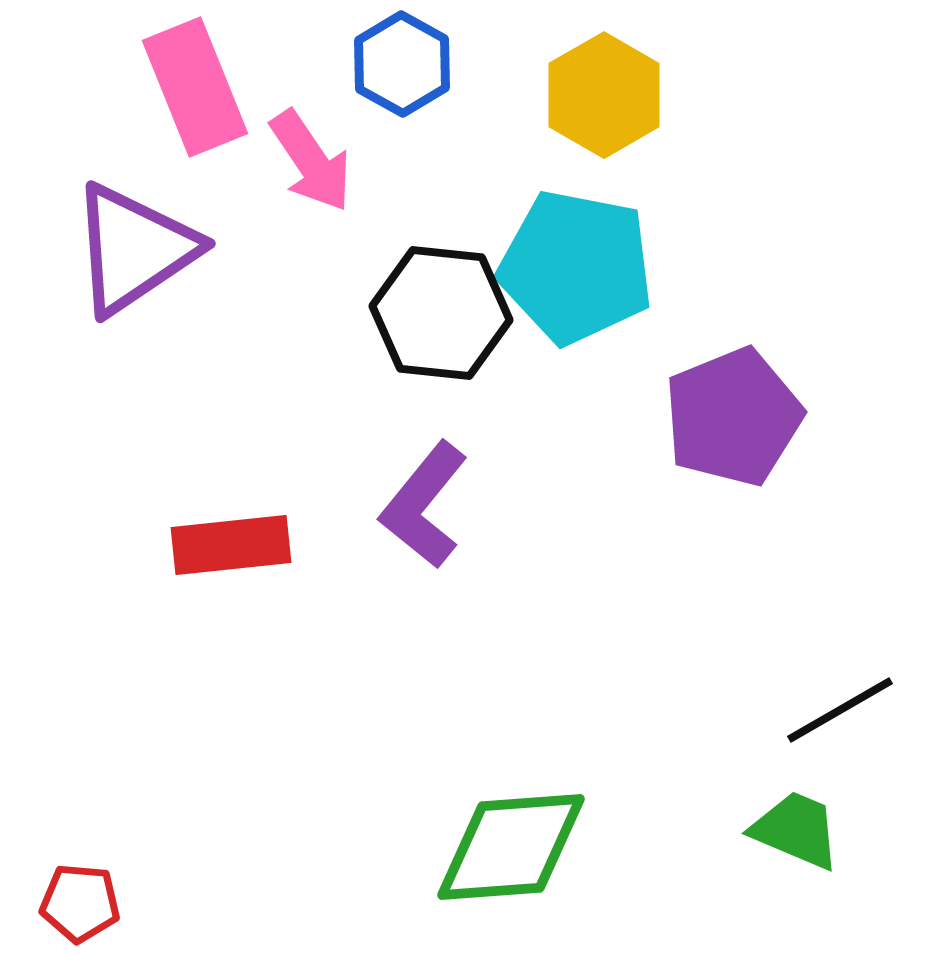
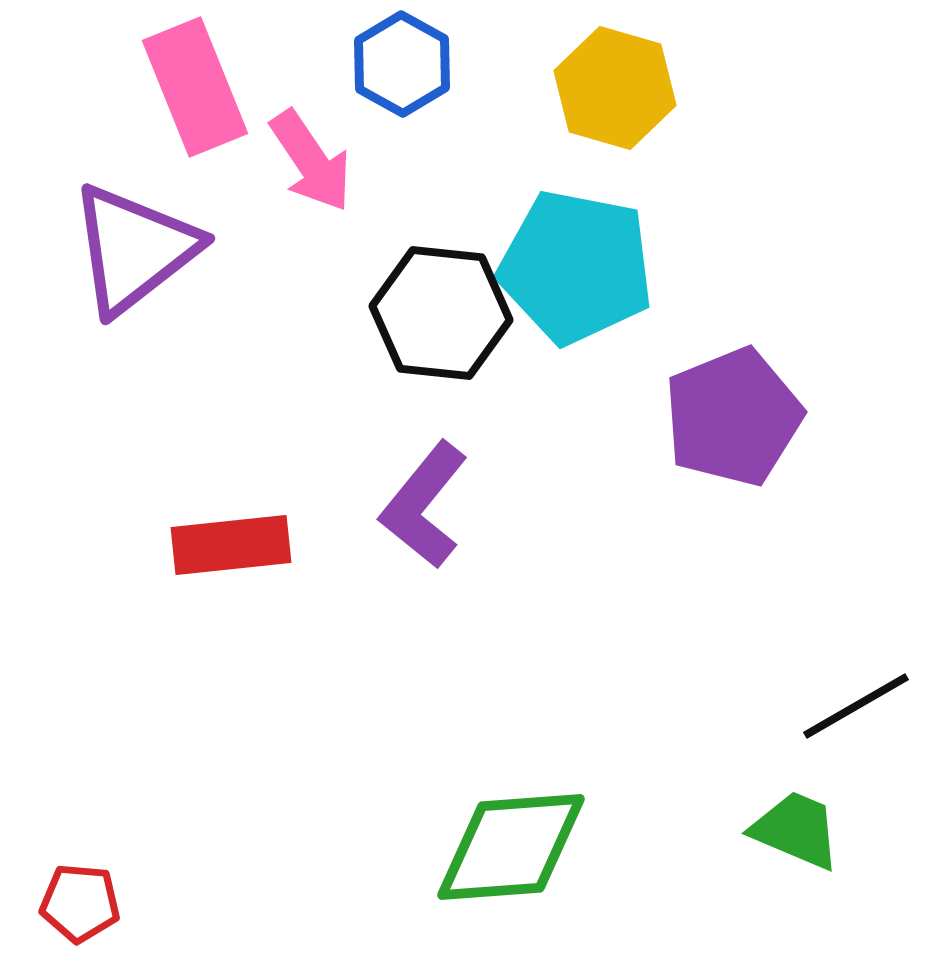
yellow hexagon: moved 11 px right, 7 px up; rotated 14 degrees counterclockwise
purple triangle: rotated 4 degrees counterclockwise
black line: moved 16 px right, 4 px up
